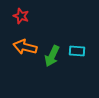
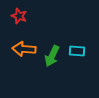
red star: moved 2 px left
orange arrow: moved 1 px left, 2 px down; rotated 10 degrees counterclockwise
